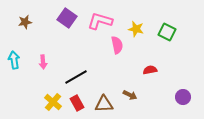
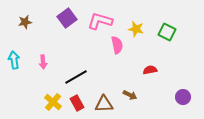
purple square: rotated 18 degrees clockwise
